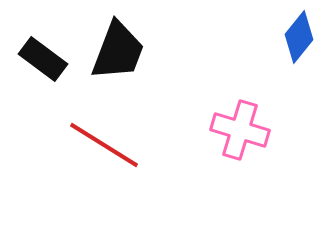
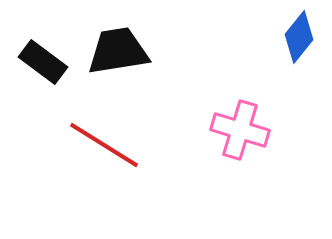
black trapezoid: rotated 120 degrees counterclockwise
black rectangle: moved 3 px down
